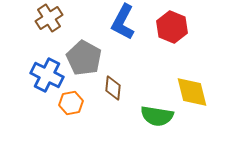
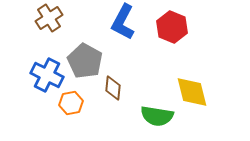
gray pentagon: moved 1 px right, 3 px down
